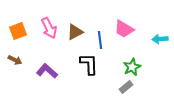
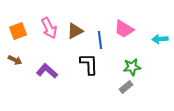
brown triangle: moved 1 px up
green star: rotated 18 degrees clockwise
